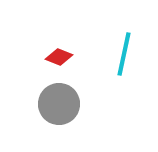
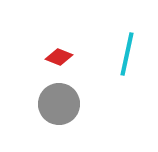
cyan line: moved 3 px right
